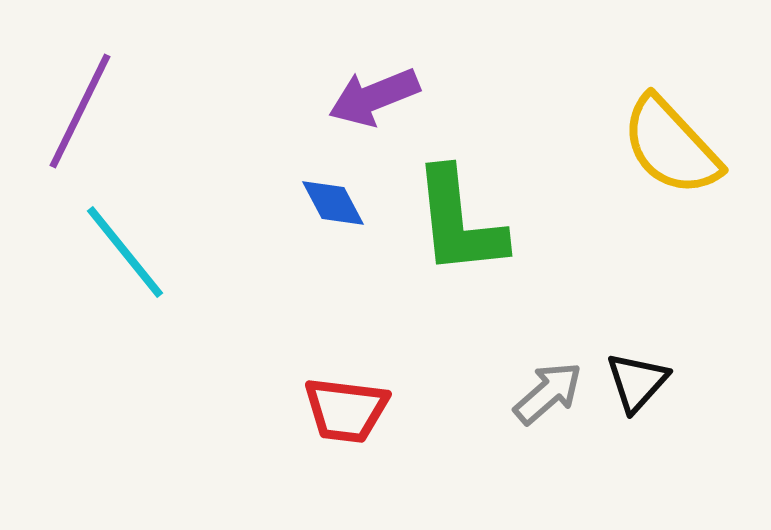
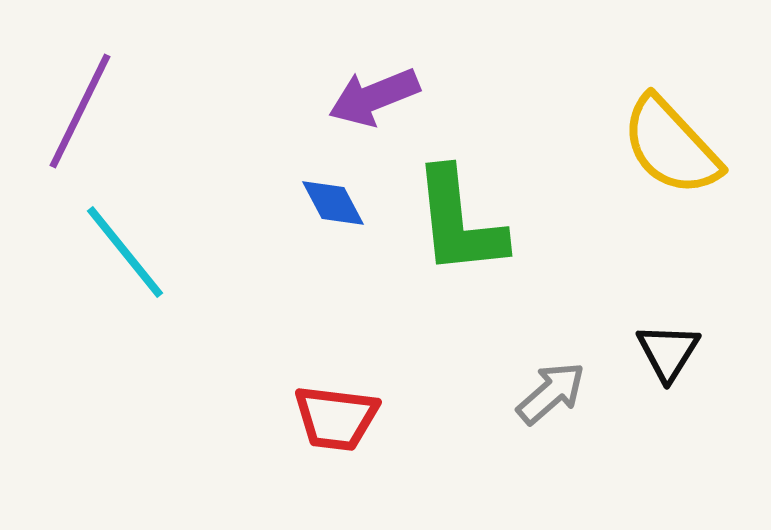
black triangle: moved 31 px right, 30 px up; rotated 10 degrees counterclockwise
gray arrow: moved 3 px right
red trapezoid: moved 10 px left, 8 px down
